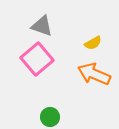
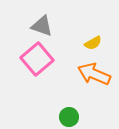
green circle: moved 19 px right
